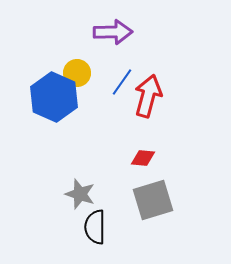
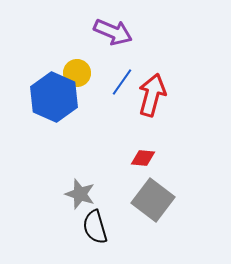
purple arrow: rotated 24 degrees clockwise
red arrow: moved 4 px right, 1 px up
gray square: rotated 36 degrees counterclockwise
black semicircle: rotated 16 degrees counterclockwise
